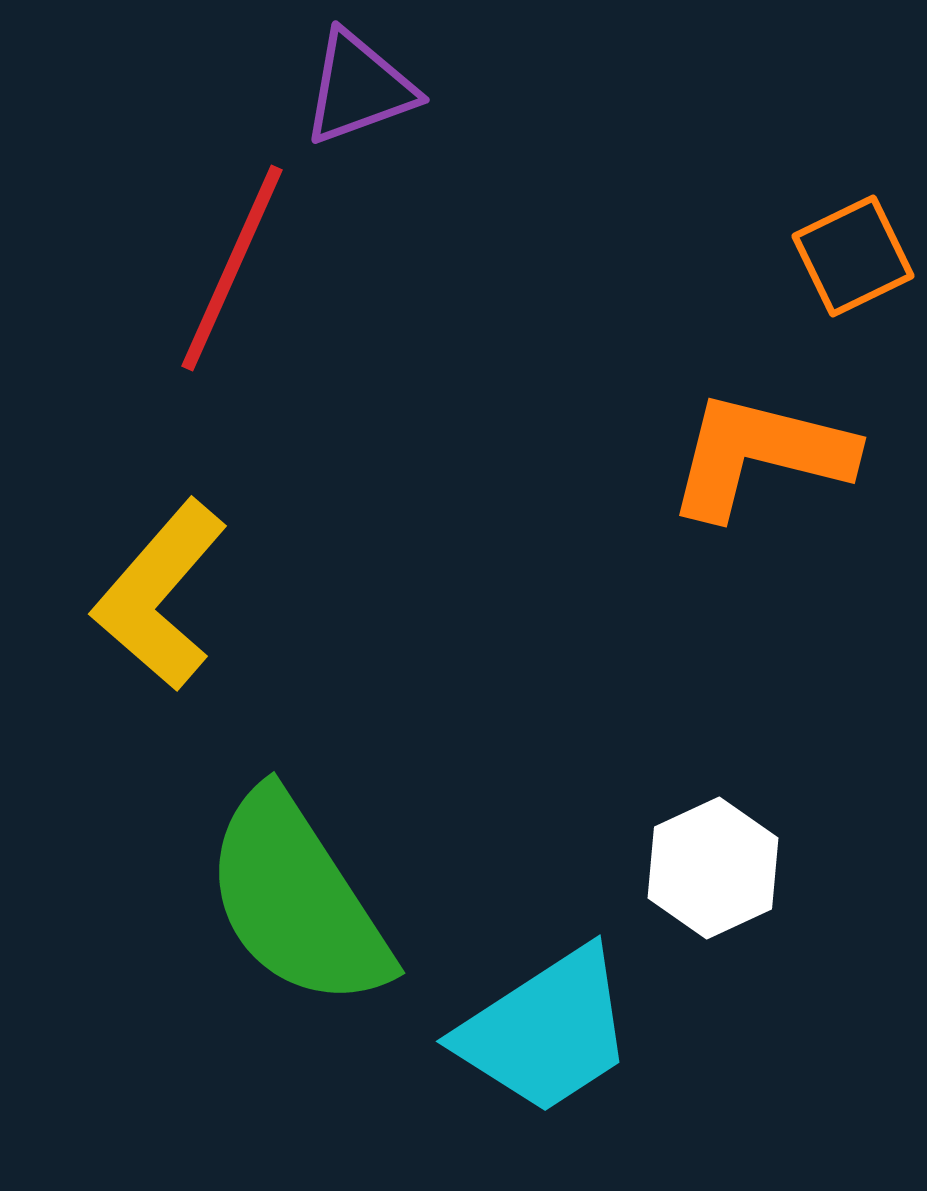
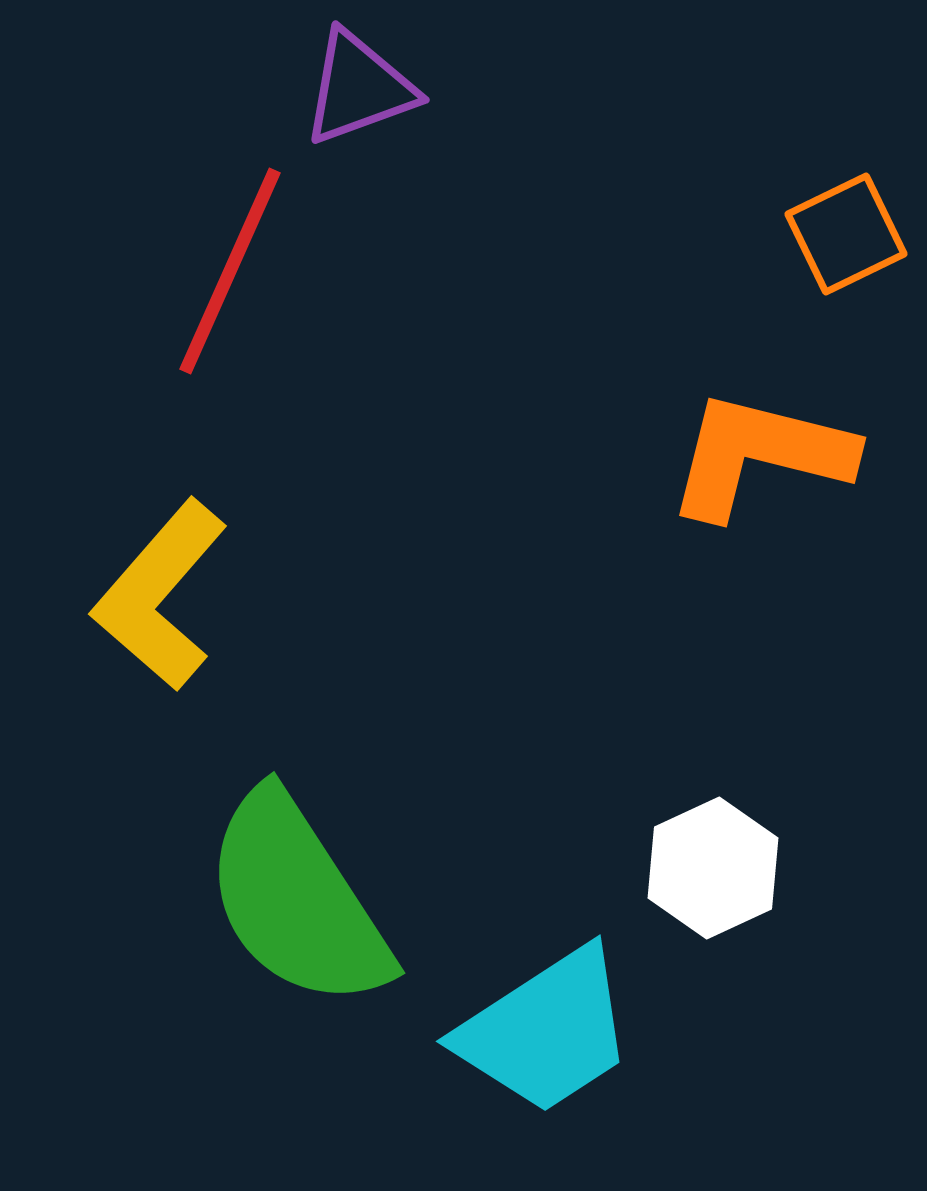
orange square: moved 7 px left, 22 px up
red line: moved 2 px left, 3 px down
